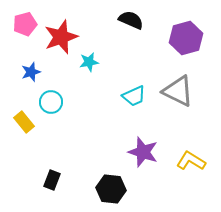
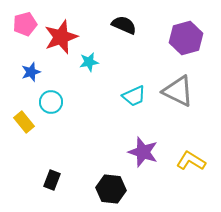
black semicircle: moved 7 px left, 5 px down
